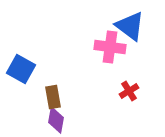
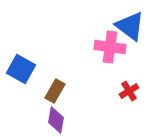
brown rectangle: moved 2 px right, 6 px up; rotated 40 degrees clockwise
